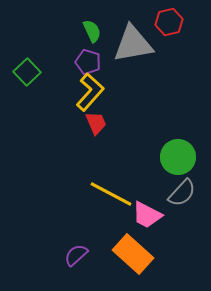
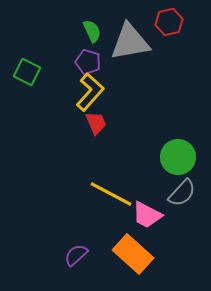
gray triangle: moved 3 px left, 2 px up
green square: rotated 20 degrees counterclockwise
